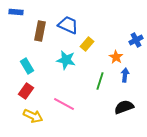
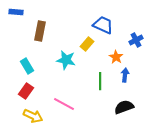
blue trapezoid: moved 35 px right
green line: rotated 18 degrees counterclockwise
